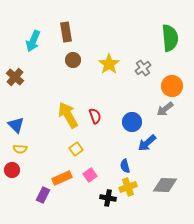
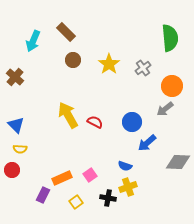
brown rectangle: rotated 36 degrees counterclockwise
red semicircle: moved 6 px down; rotated 42 degrees counterclockwise
yellow square: moved 53 px down
blue semicircle: rotated 56 degrees counterclockwise
gray diamond: moved 13 px right, 23 px up
